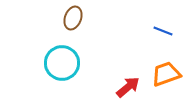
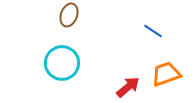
brown ellipse: moved 4 px left, 3 px up
blue line: moved 10 px left; rotated 12 degrees clockwise
